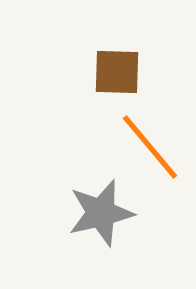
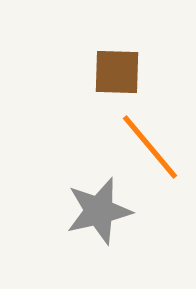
gray star: moved 2 px left, 2 px up
